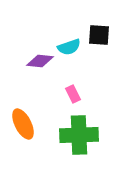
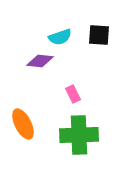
cyan semicircle: moved 9 px left, 10 px up
